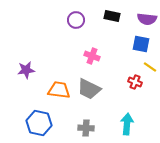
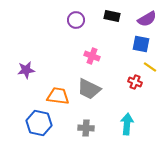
purple semicircle: rotated 36 degrees counterclockwise
orange trapezoid: moved 1 px left, 6 px down
